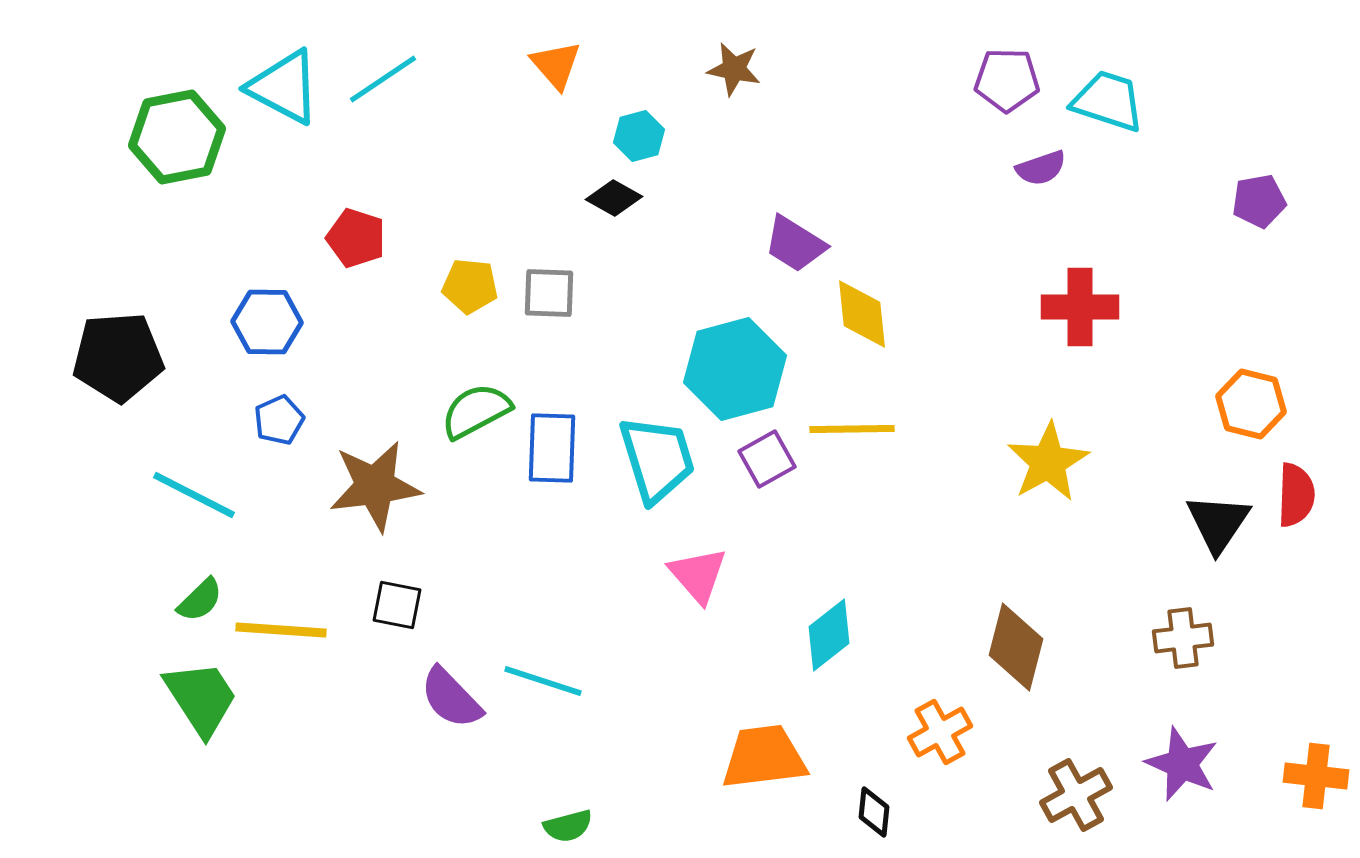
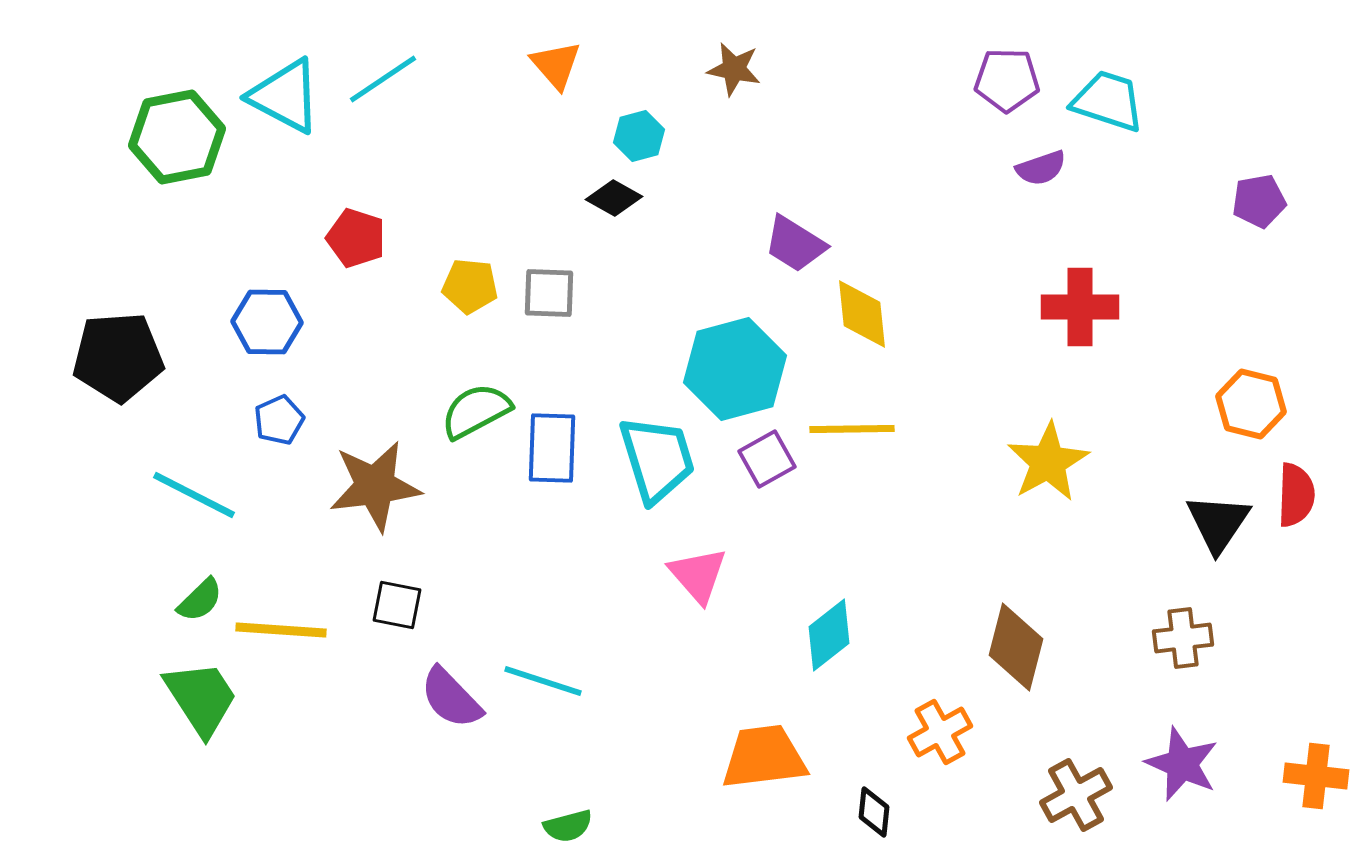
cyan triangle at (284, 87): moved 1 px right, 9 px down
